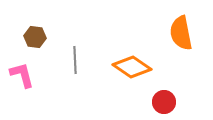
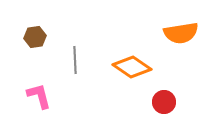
orange semicircle: rotated 88 degrees counterclockwise
brown hexagon: rotated 15 degrees counterclockwise
pink L-shape: moved 17 px right, 21 px down
